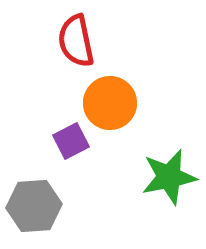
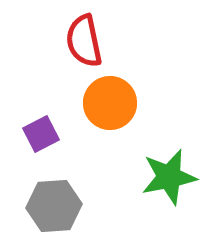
red semicircle: moved 8 px right
purple square: moved 30 px left, 7 px up
gray hexagon: moved 20 px right
